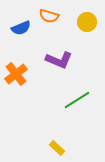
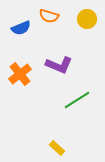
yellow circle: moved 3 px up
purple L-shape: moved 5 px down
orange cross: moved 4 px right
